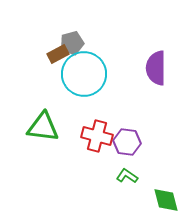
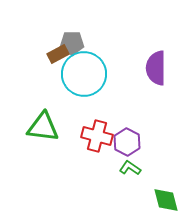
gray pentagon: rotated 15 degrees clockwise
purple hexagon: rotated 20 degrees clockwise
green L-shape: moved 3 px right, 8 px up
